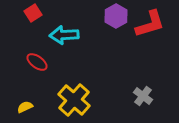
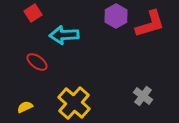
yellow cross: moved 3 px down
